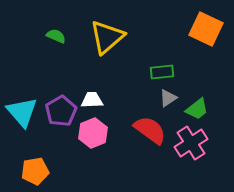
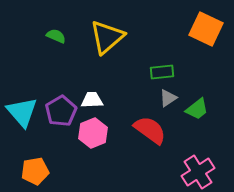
pink cross: moved 7 px right, 29 px down
